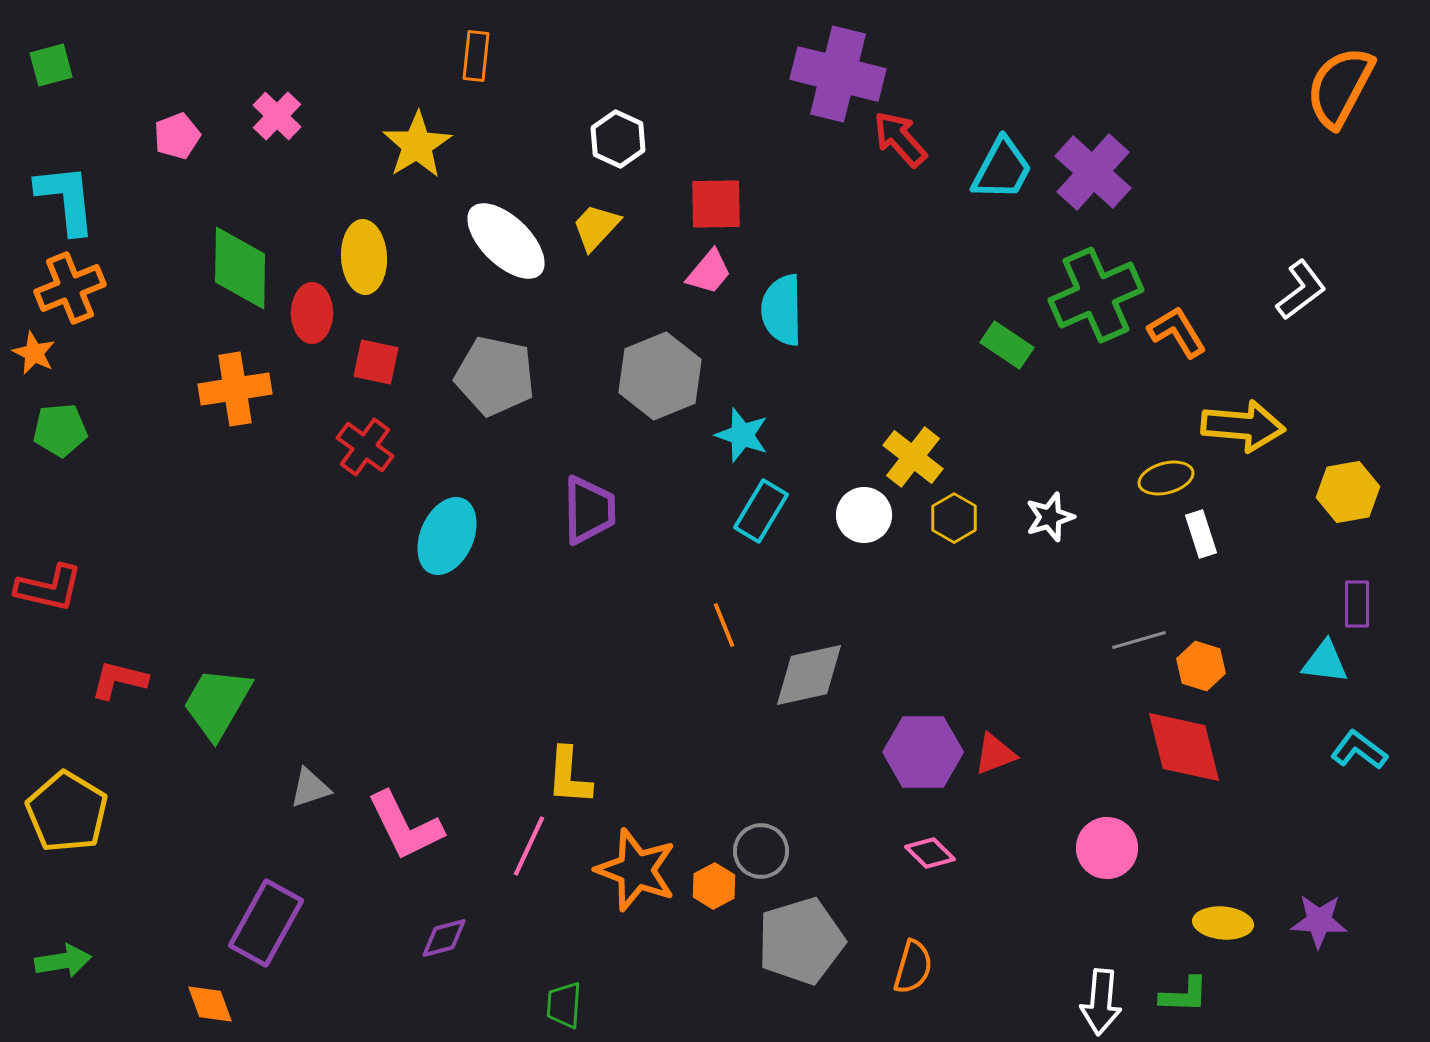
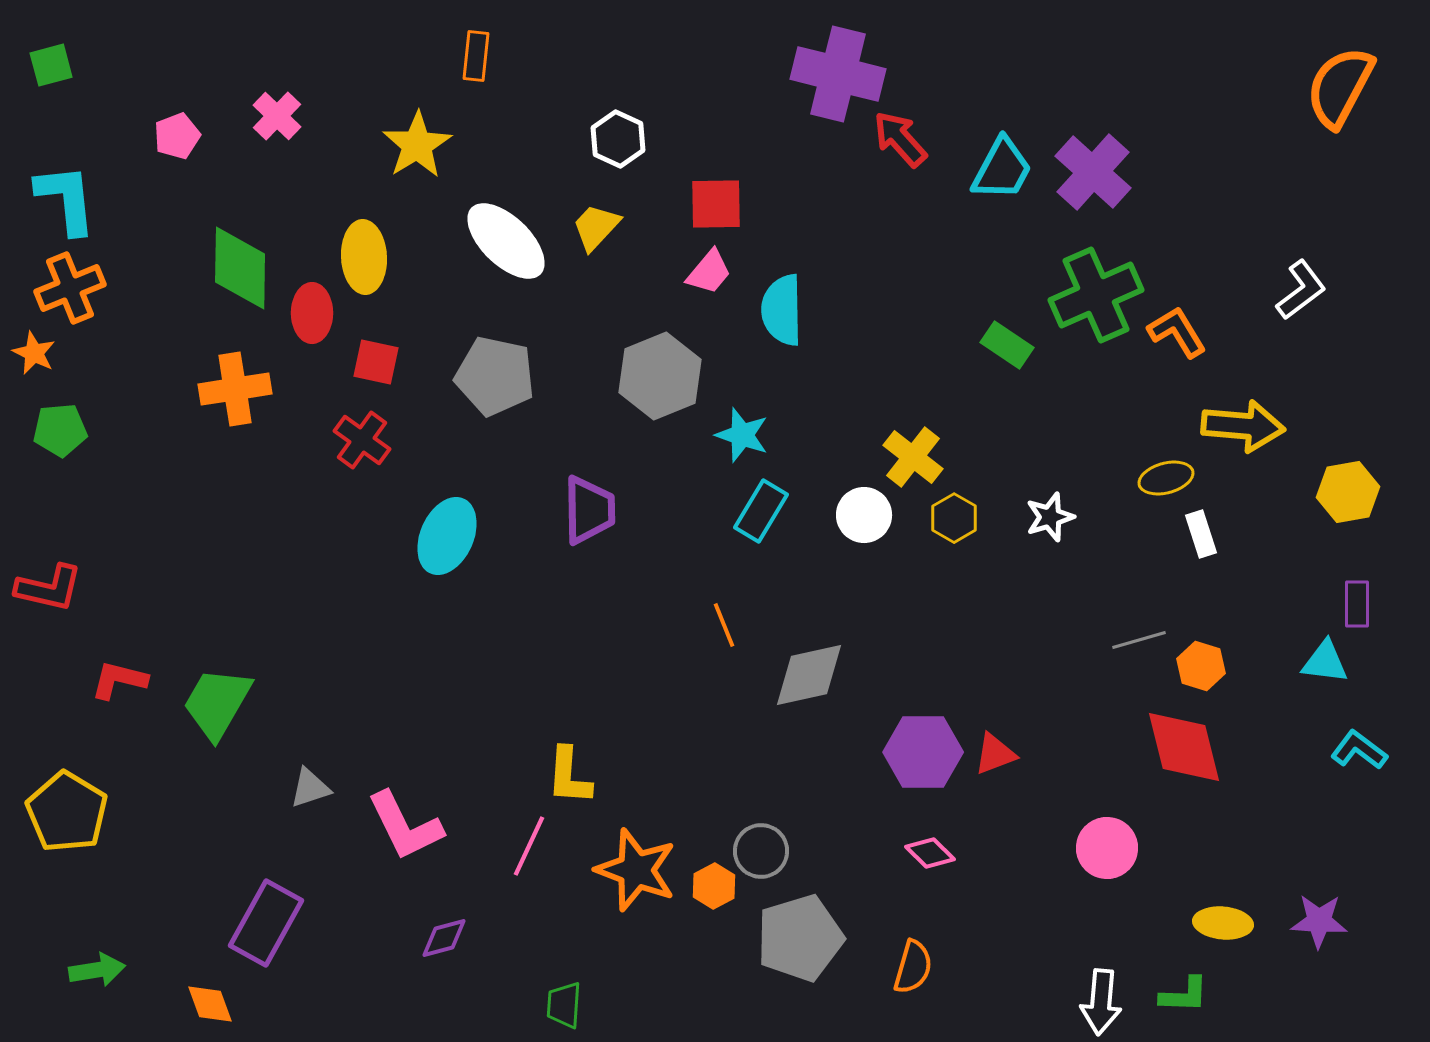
red cross at (365, 447): moved 3 px left, 7 px up
gray pentagon at (801, 941): moved 1 px left, 3 px up
green arrow at (63, 961): moved 34 px right, 9 px down
